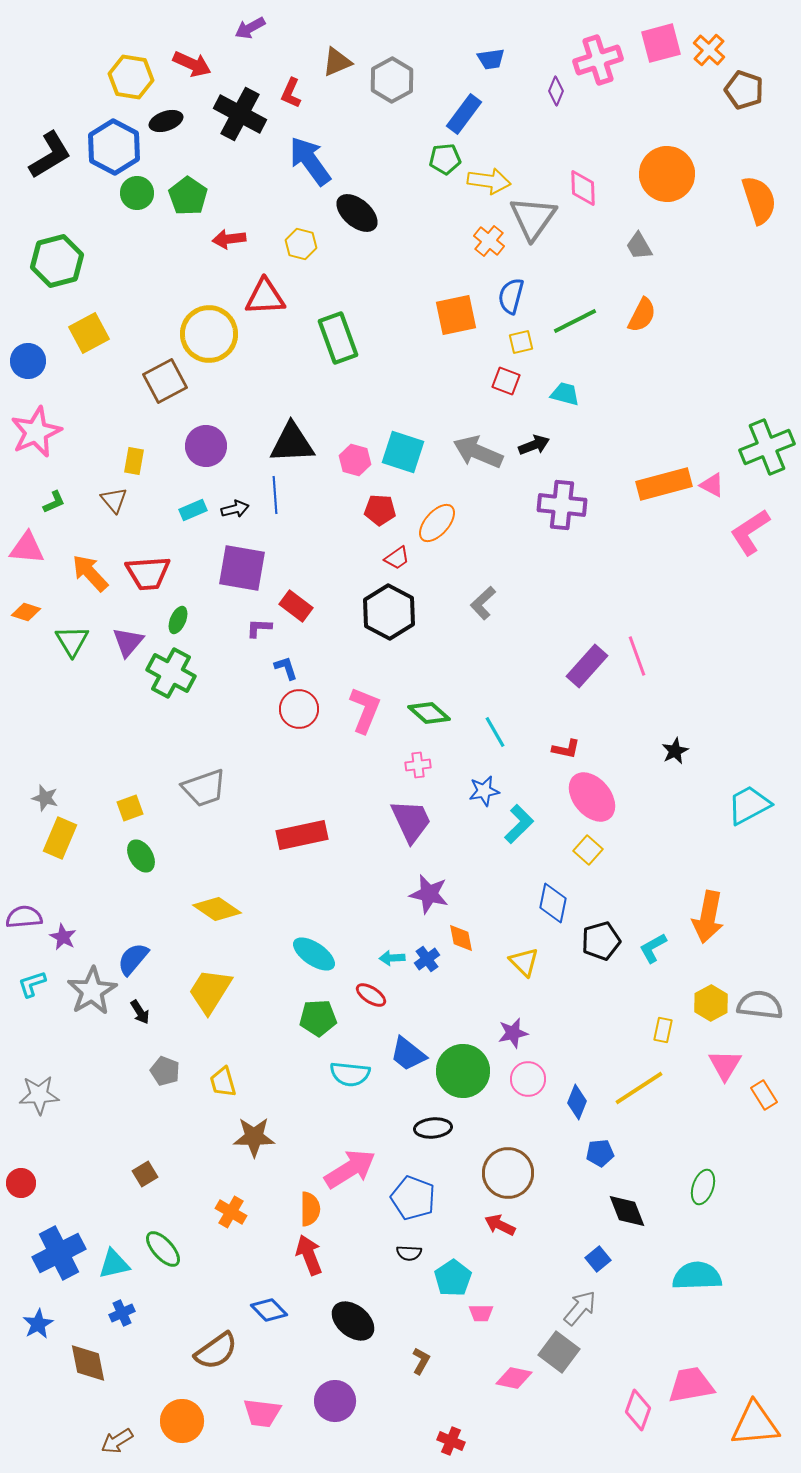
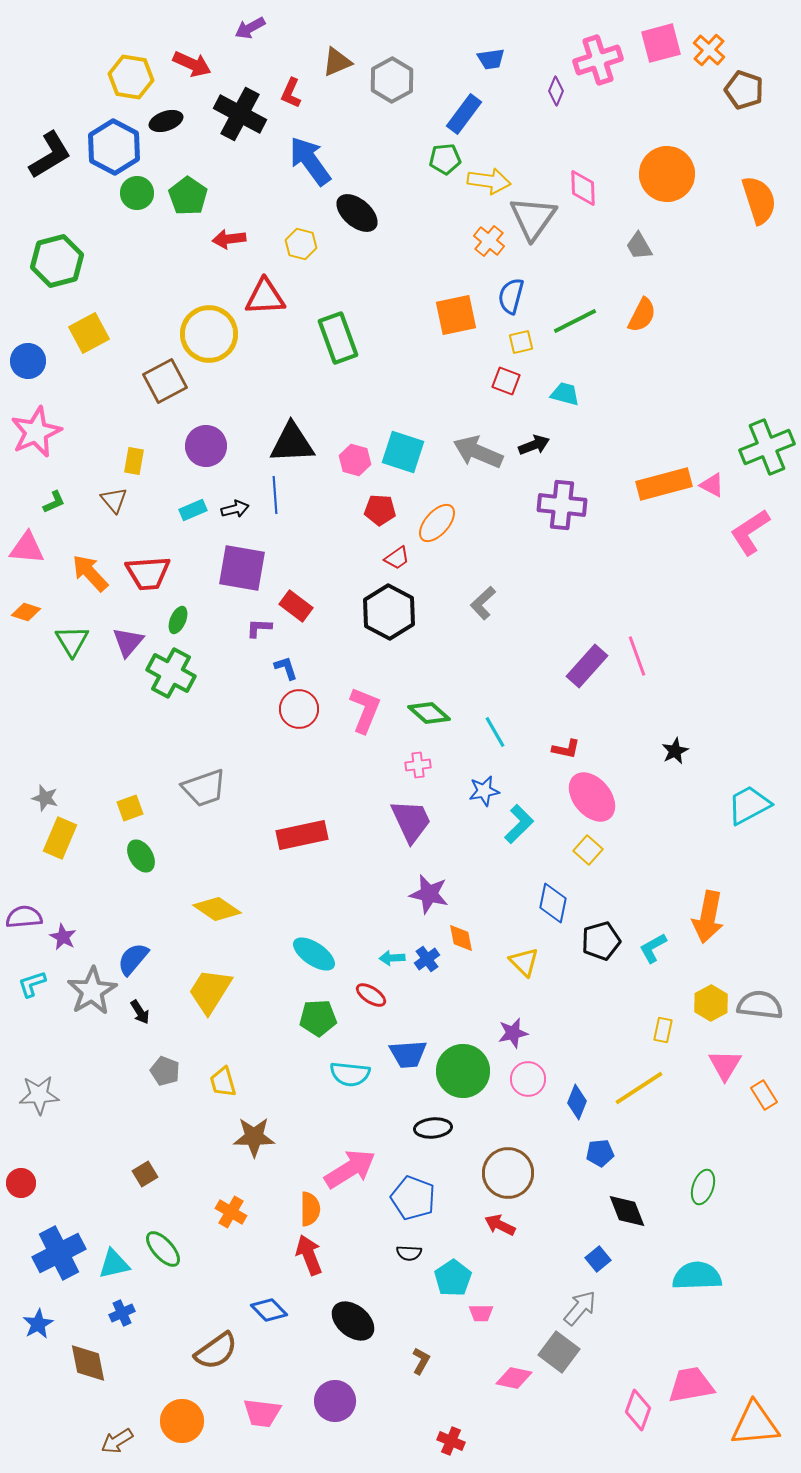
blue trapezoid at (408, 1054): rotated 42 degrees counterclockwise
